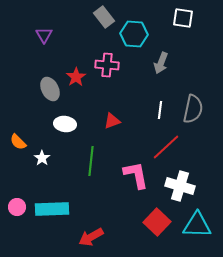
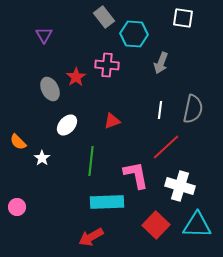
white ellipse: moved 2 px right, 1 px down; rotated 55 degrees counterclockwise
cyan rectangle: moved 55 px right, 7 px up
red square: moved 1 px left, 3 px down
